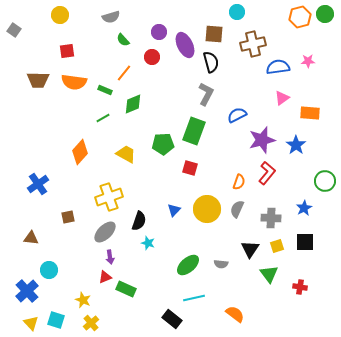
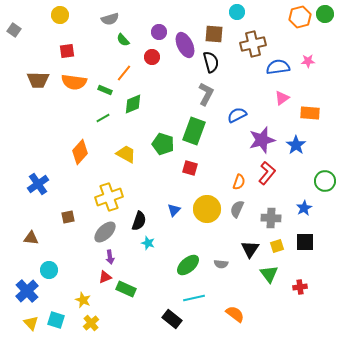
gray semicircle at (111, 17): moved 1 px left, 2 px down
green pentagon at (163, 144): rotated 20 degrees clockwise
red cross at (300, 287): rotated 16 degrees counterclockwise
